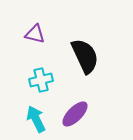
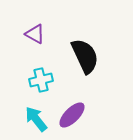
purple triangle: rotated 15 degrees clockwise
purple ellipse: moved 3 px left, 1 px down
cyan arrow: rotated 12 degrees counterclockwise
